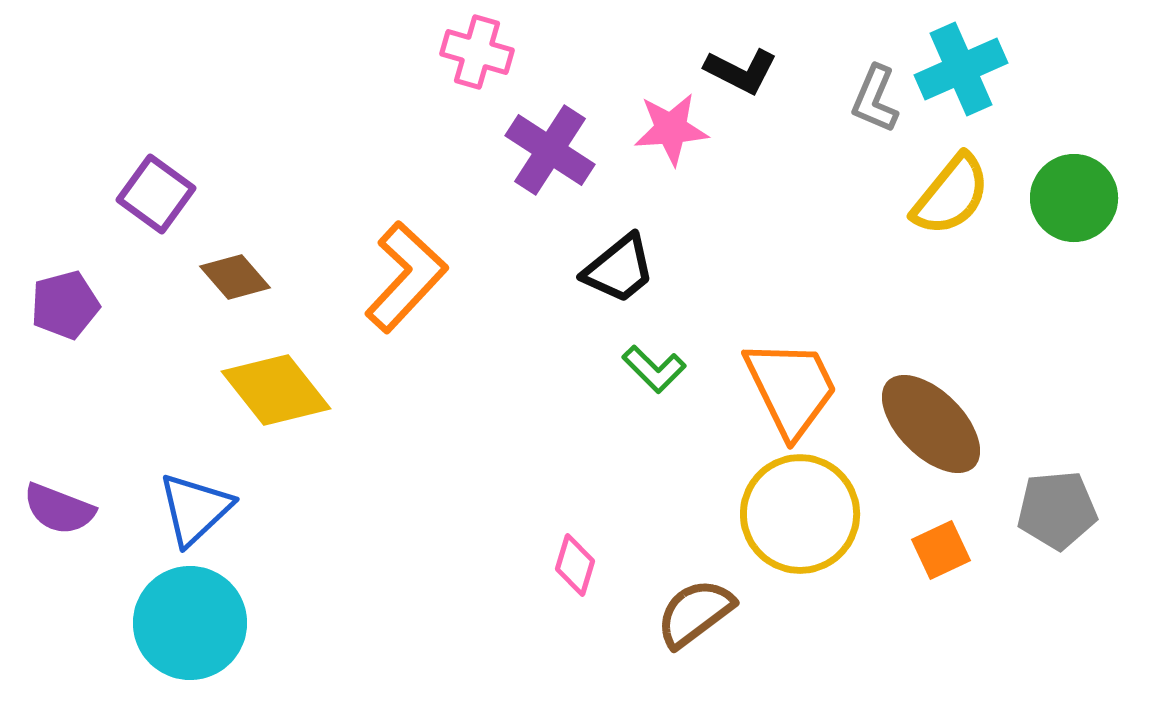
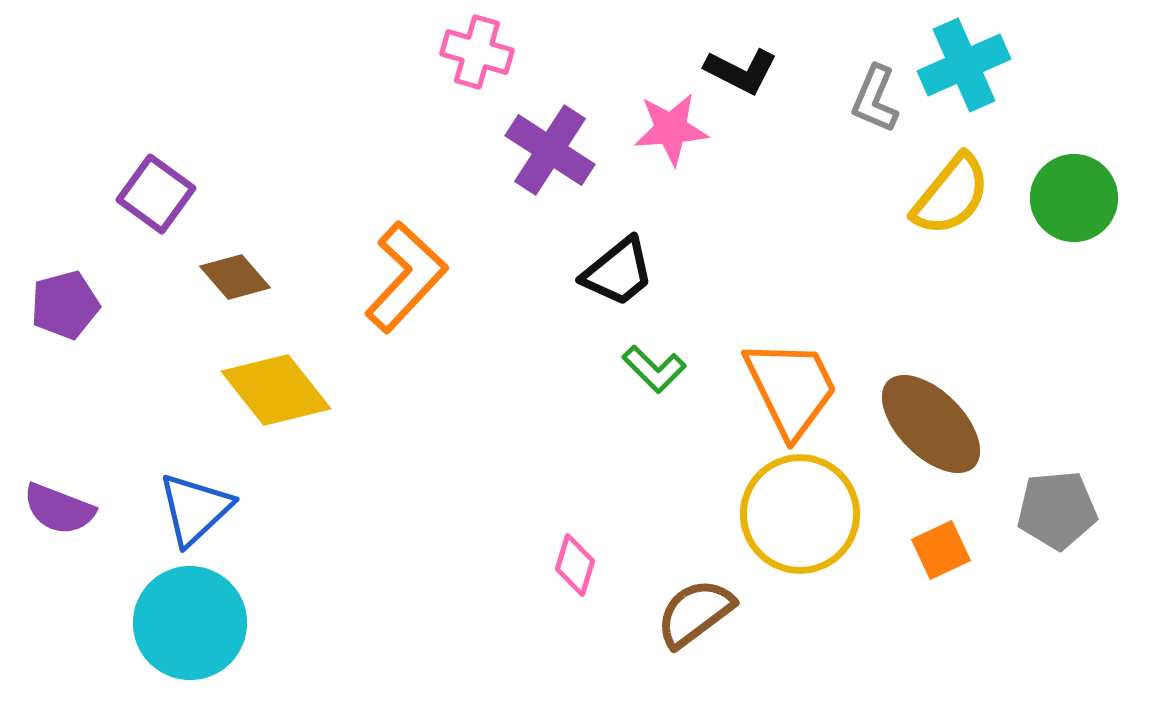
cyan cross: moved 3 px right, 4 px up
black trapezoid: moved 1 px left, 3 px down
